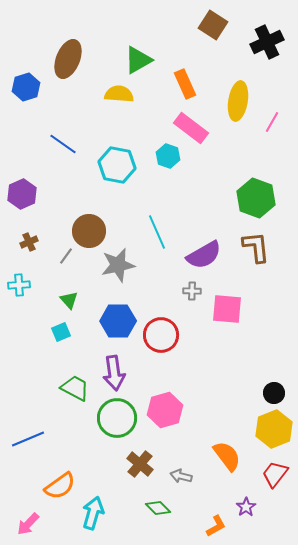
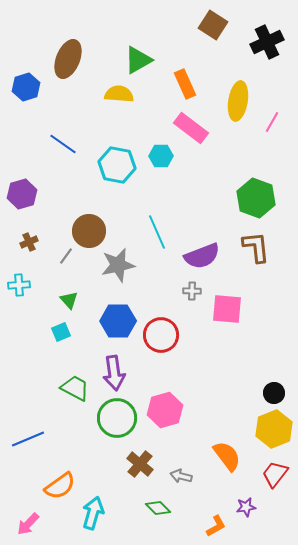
cyan hexagon at (168, 156): moved 7 px left; rotated 20 degrees counterclockwise
purple hexagon at (22, 194): rotated 8 degrees clockwise
purple semicircle at (204, 255): moved 2 px left, 1 px down; rotated 9 degrees clockwise
purple star at (246, 507): rotated 24 degrees clockwise
